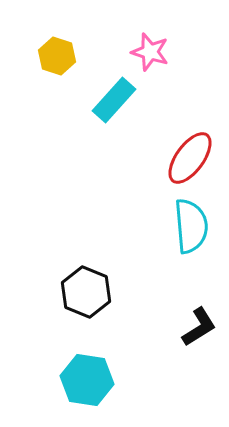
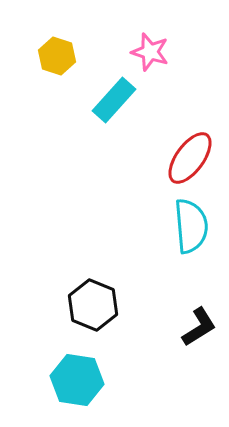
black hexagon: moved 7 px right, 13 px down
cyan hexagon: moved 10 px left
